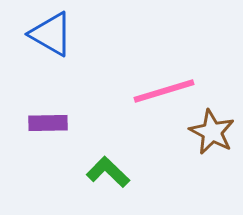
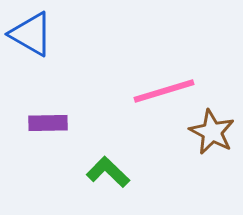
blue triangle: moved 20 px left
